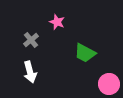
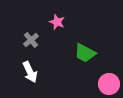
white arrow: rotated 10 degrees counterclockwise
